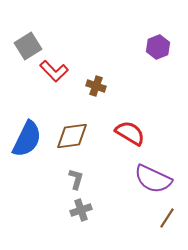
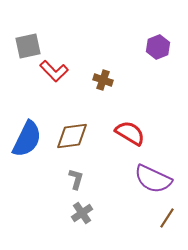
gray square: rotated 20 degrees clockwise
brown cross: moved 7 px right, 6 px up
gray cross: moved 1 px right, 3 px down; rotated 15 degrees counterclockwise
